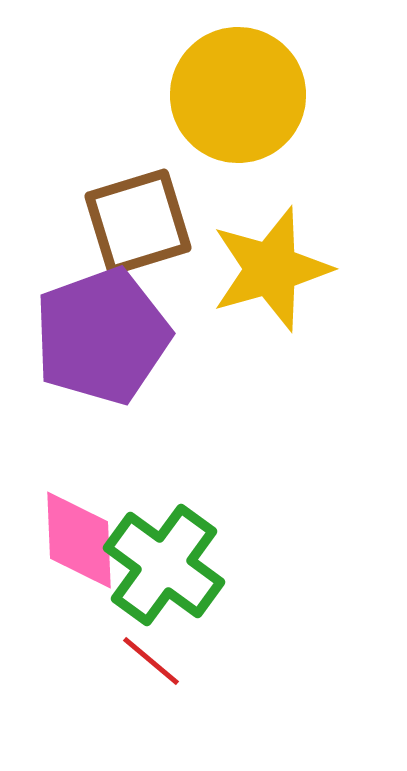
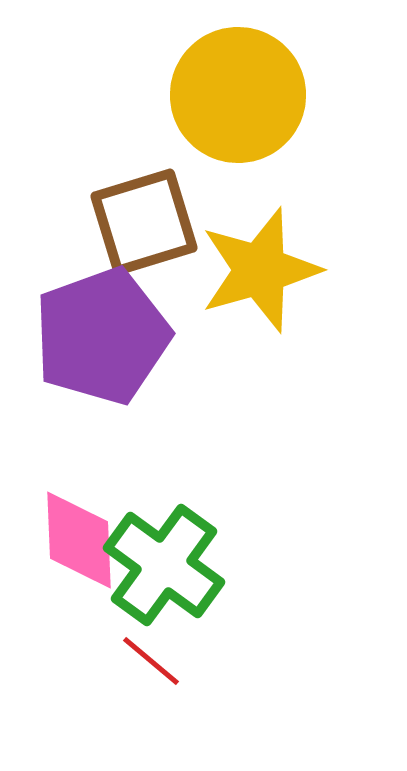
brown square: moved 6 px right
yellow star: moved 11 px left, 1 px down
